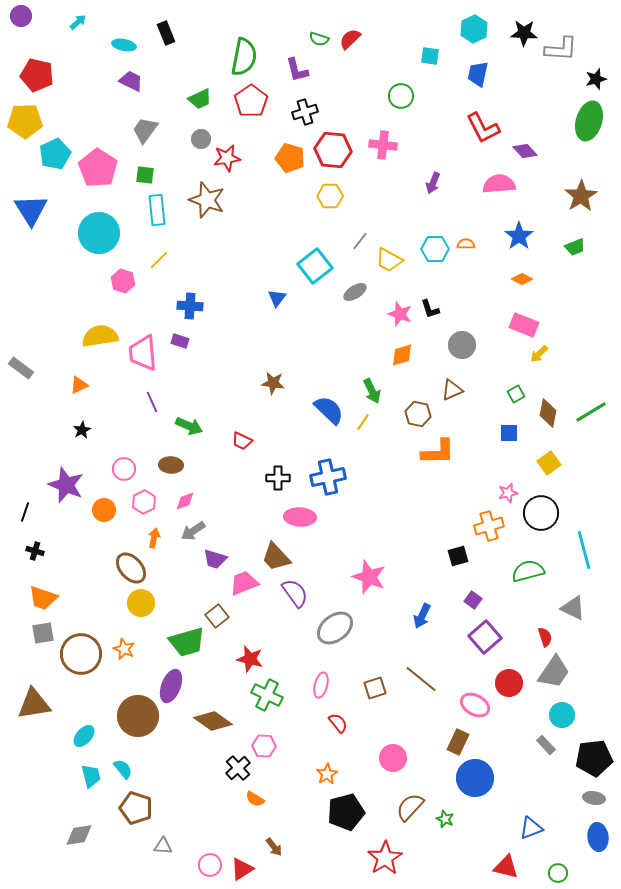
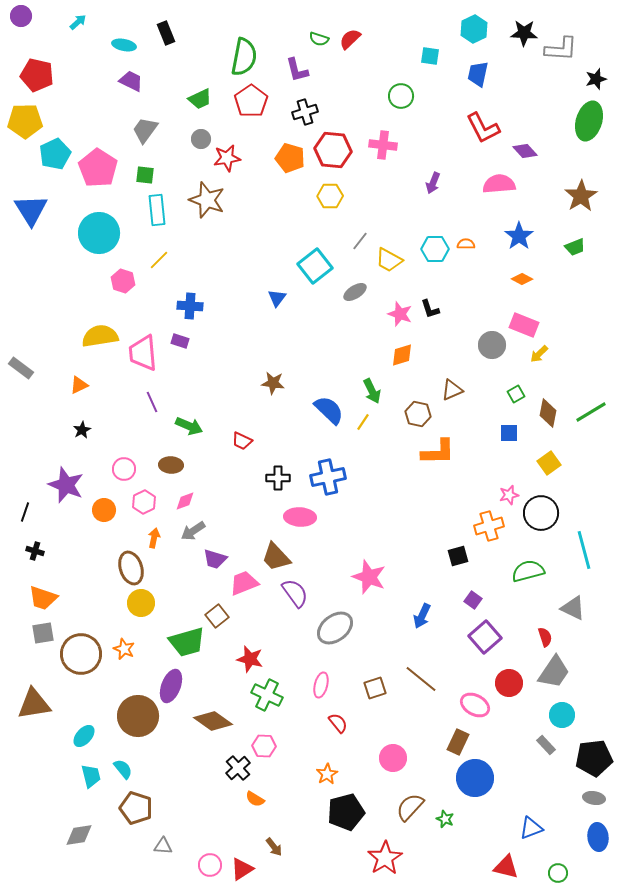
gray circle at (462, 345): moved 30 px right
pink star at (508, 493): moved 1 px right, 2 px down
brown ellipse at (131, 568): rotated 24 degrees clockwise
